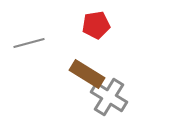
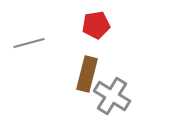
brown rectangle: rotated 72 degrees clockwise
gray cross: moved 3 px right, 1 px up
